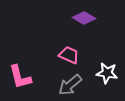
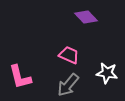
purple diamond: moved 2 px right, 1 px up; rotated 15 degrees clockwise
gray arrow: moved 2 px left; rotated 10 degrees counterclockwise
